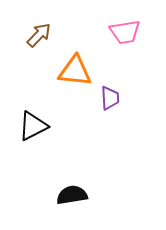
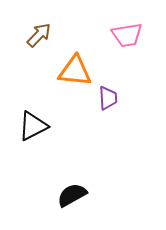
pink trapezoid: moved 2 px right, 3 px down
purple trapezoid: moved 2 px left
black semicircle: rotated 20 degrees counterclockwise
